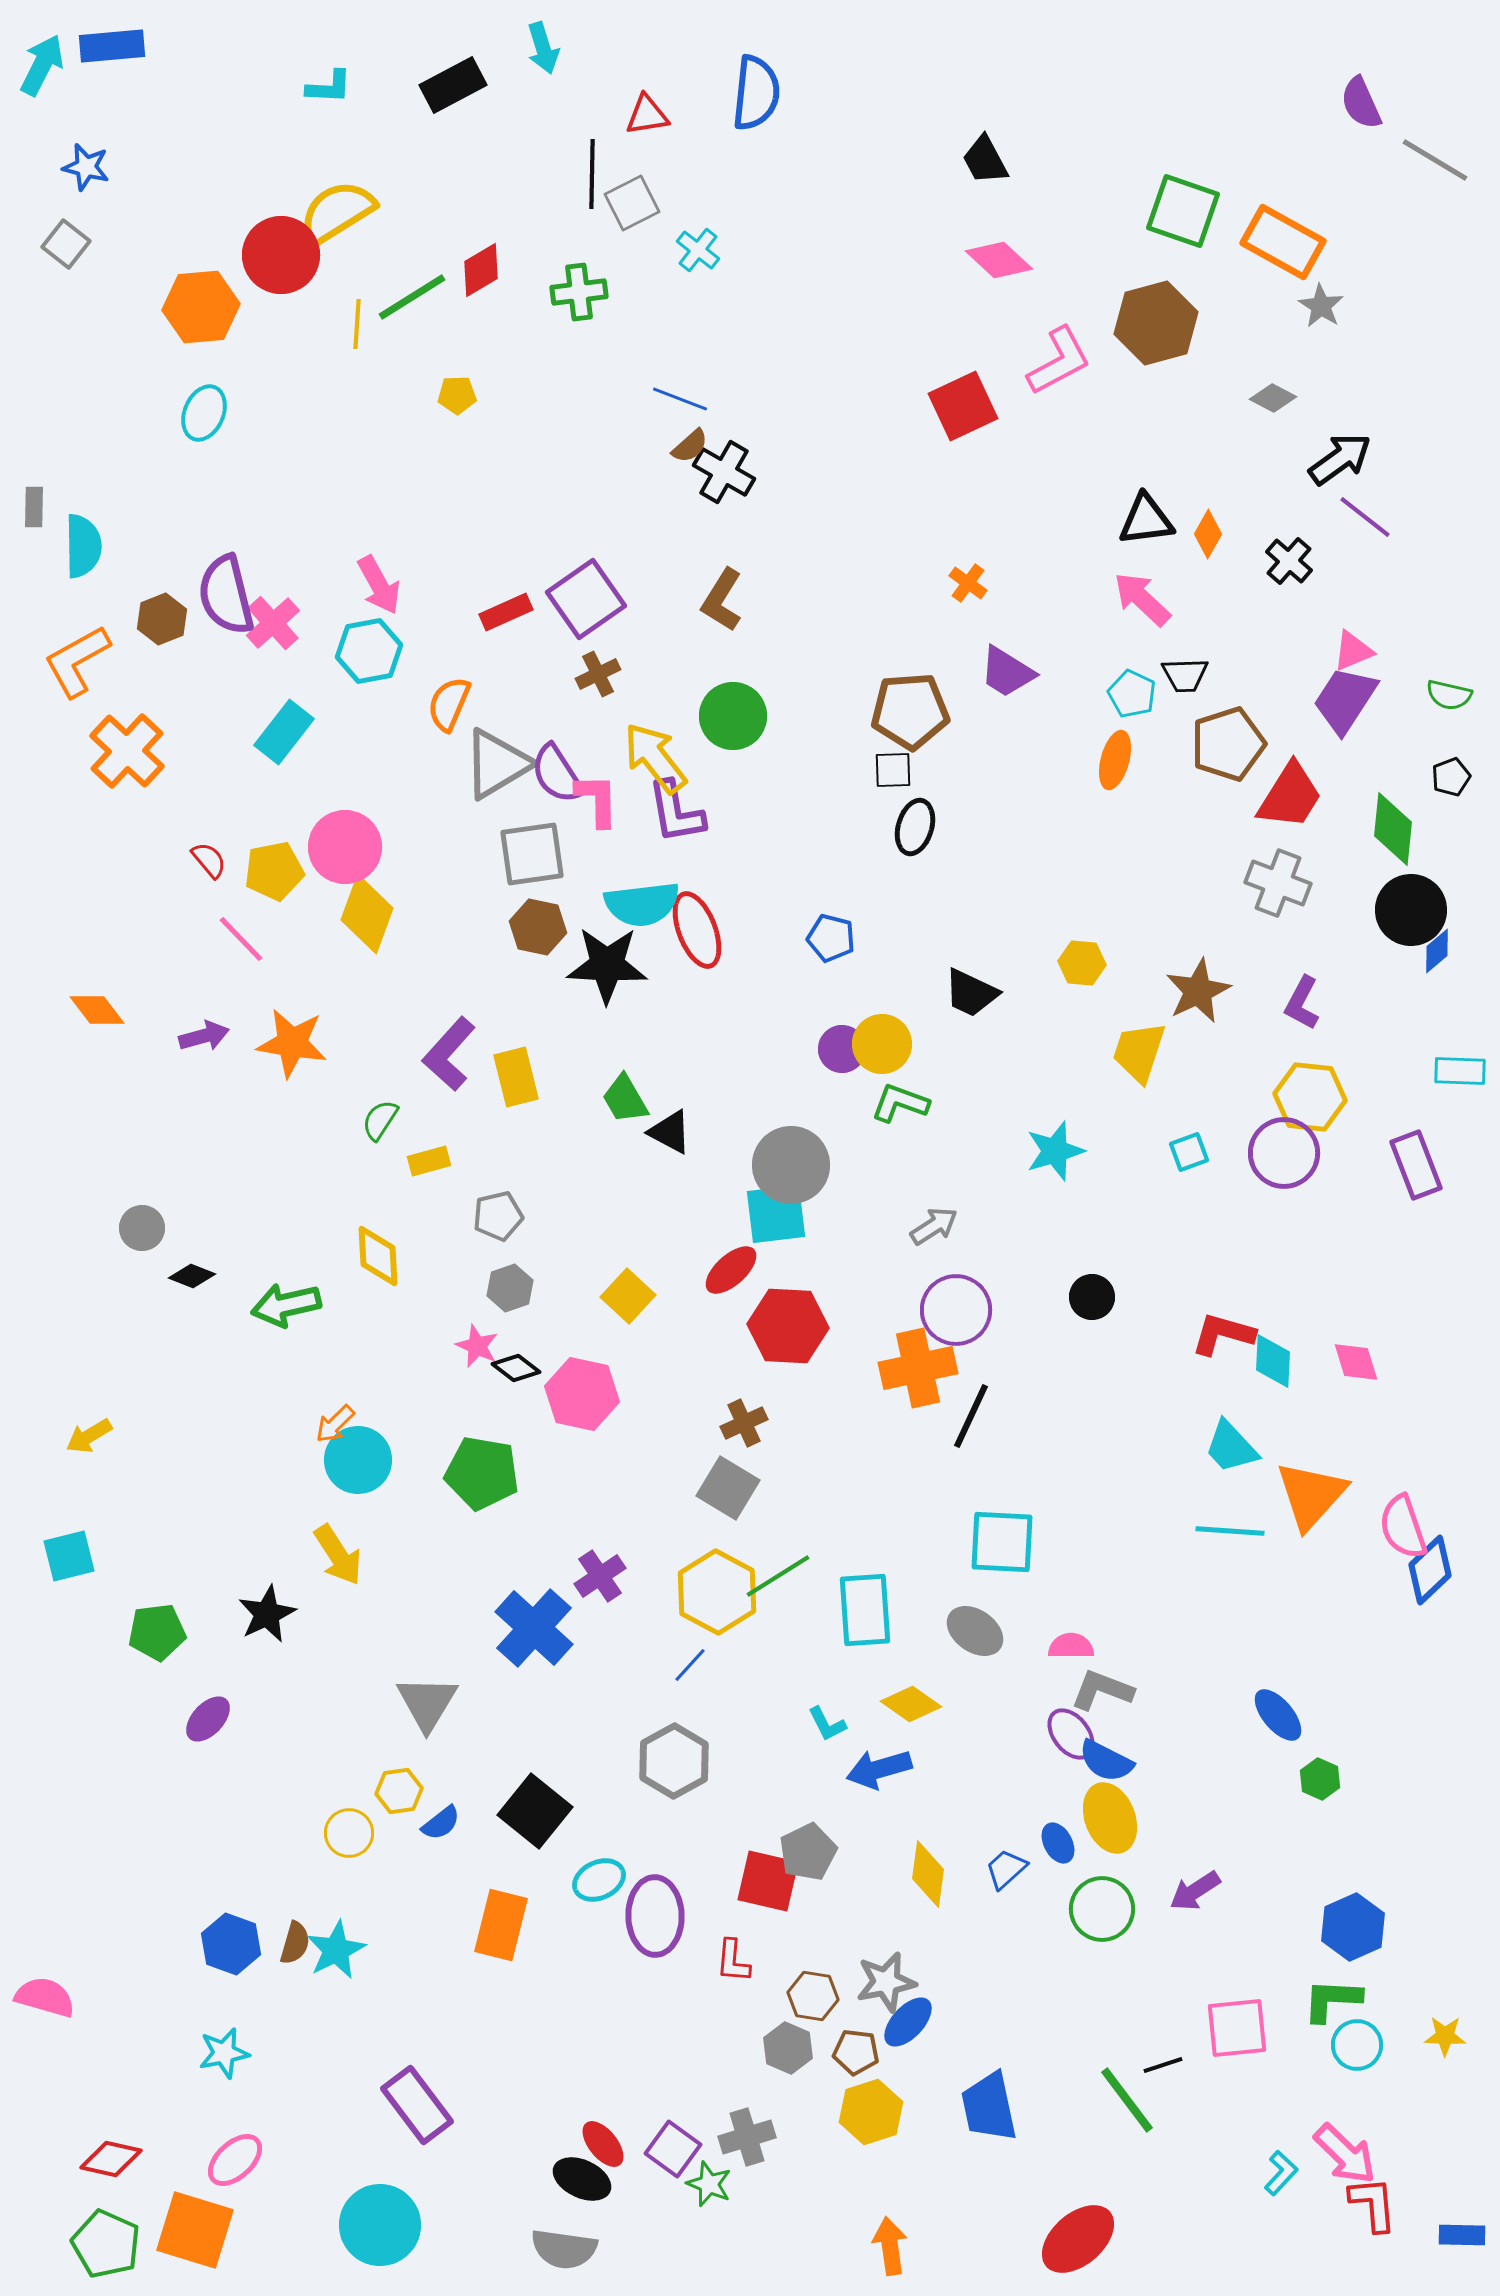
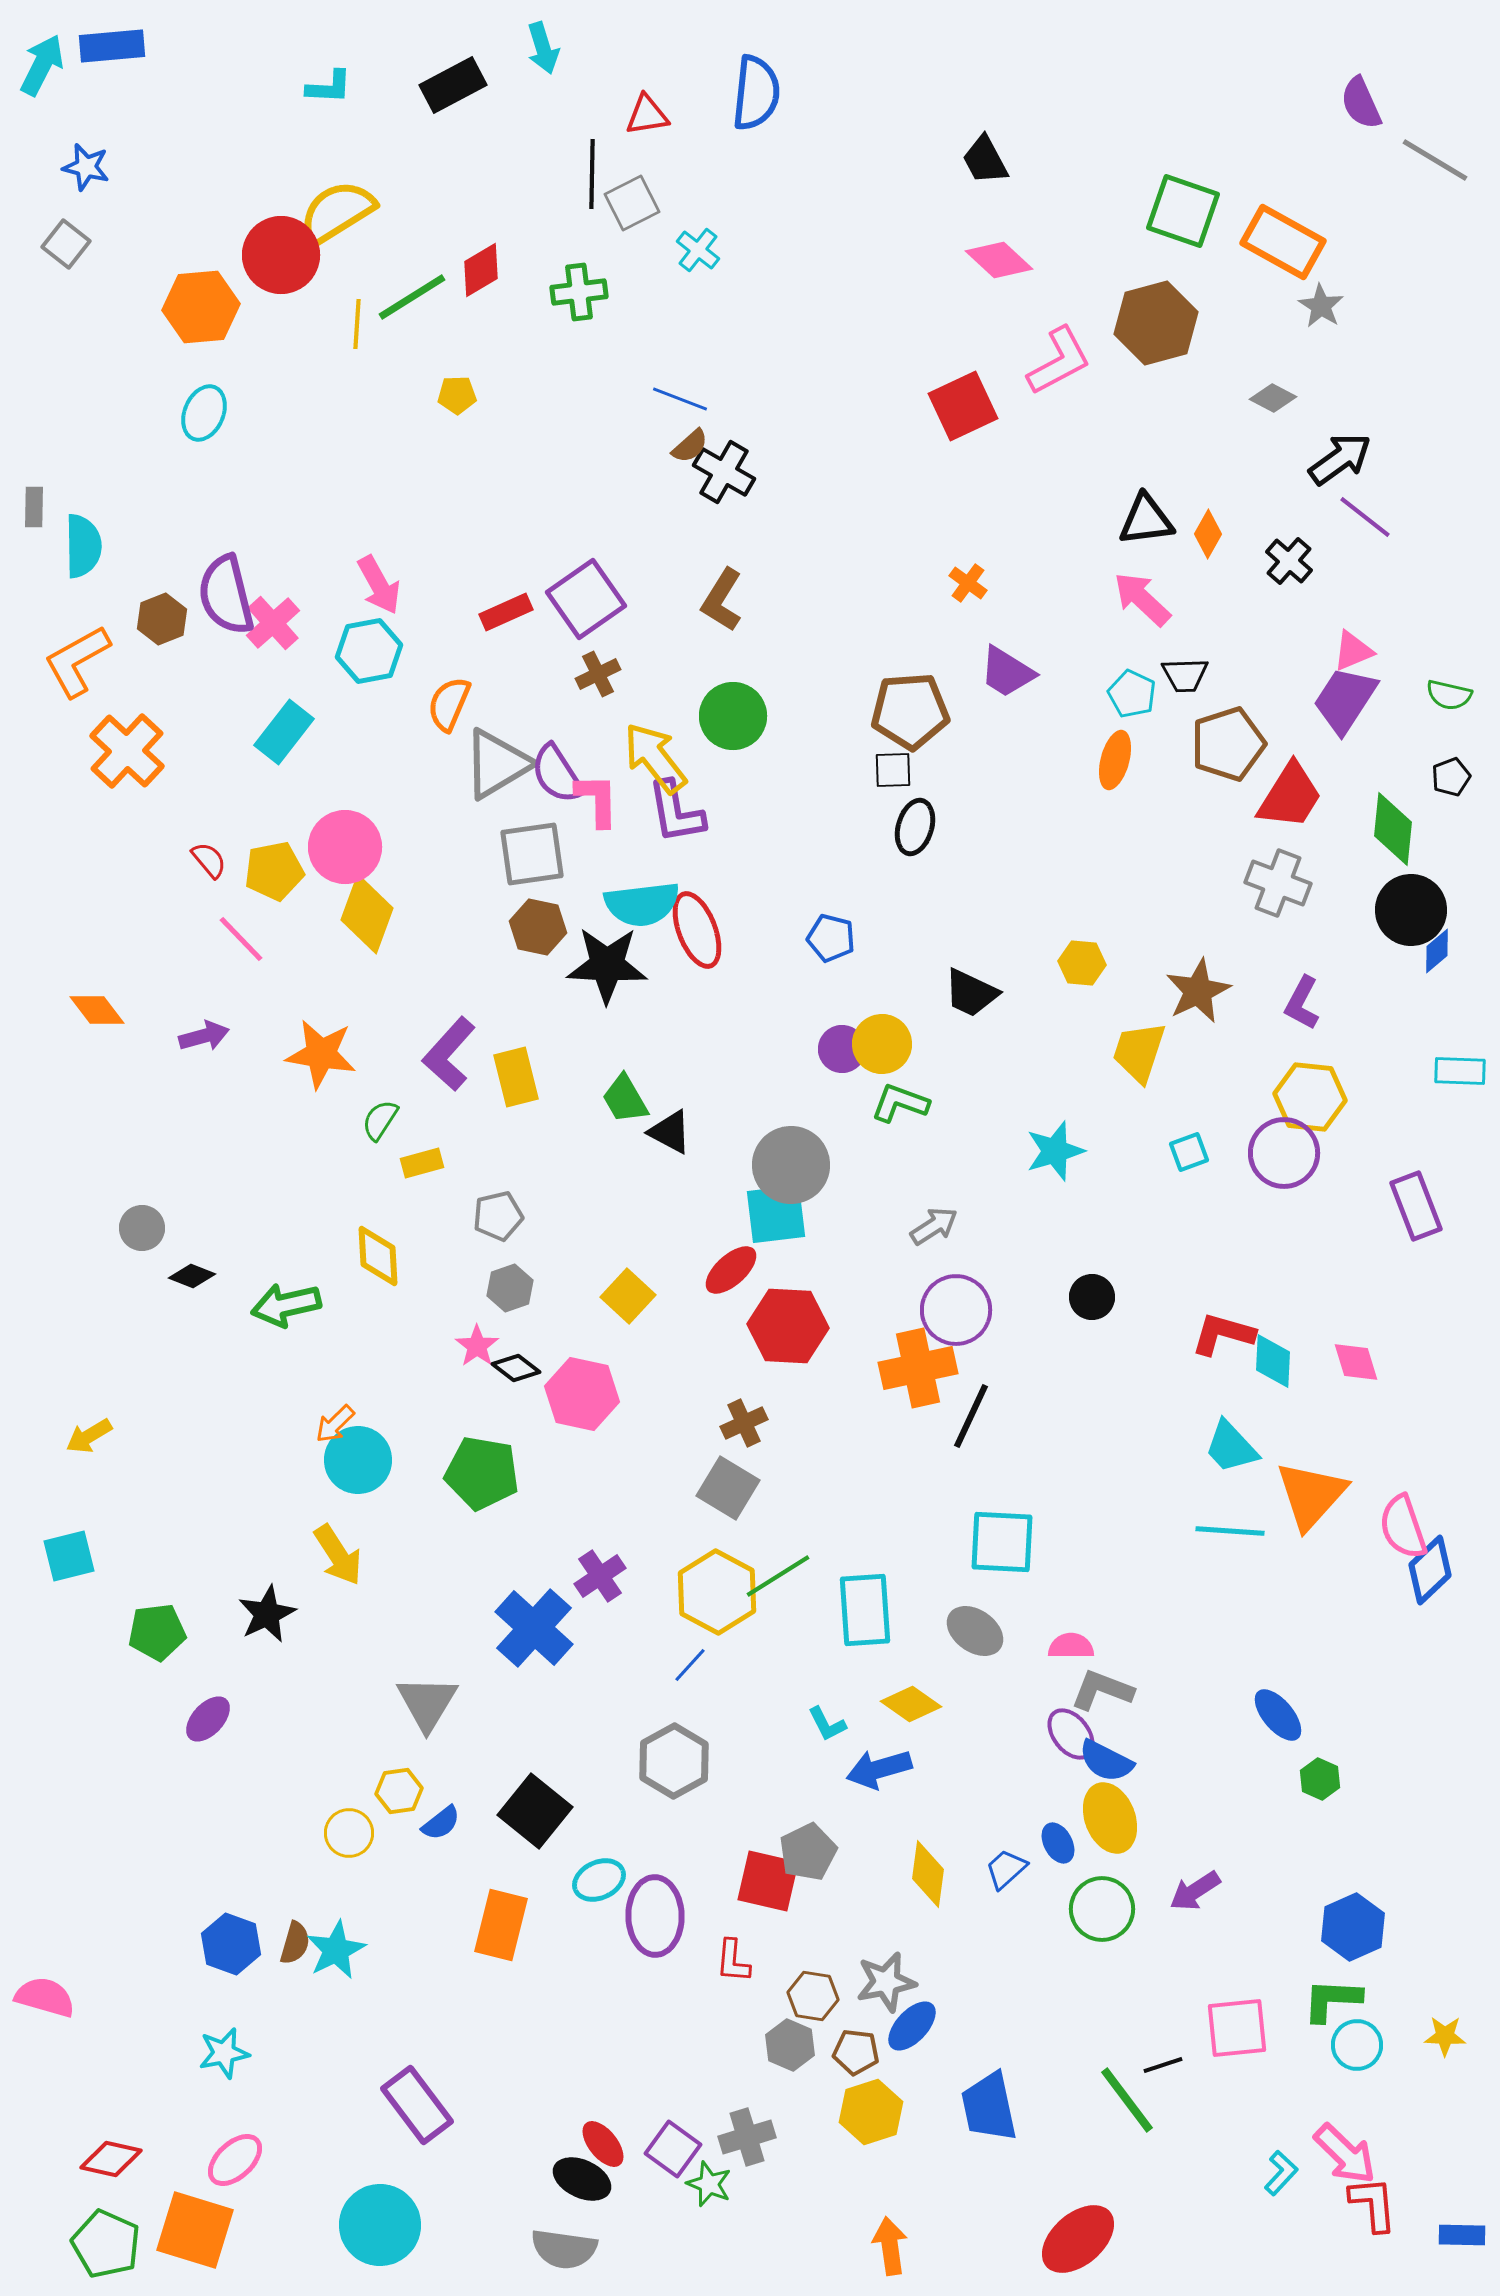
orange star at (292, 1043): moved 29 px right, 11 px down
yellow rectangle at (429, 1161): moved 7 px left, 2 px down
purple rectangle at (1416, 1165): moved 41 px down
pink star at (477, 1346): rotated 12 degrees clockwise
blue ellipse at (908, 2022): moved 4 px right, 4 px down
gray hexagon at (788, 2048): moved 2 px right, 3 px up
